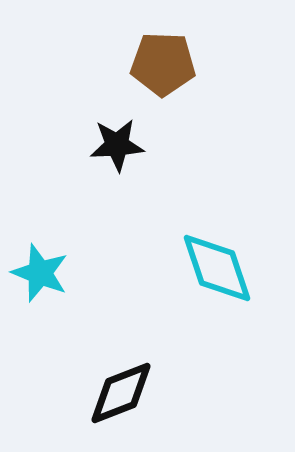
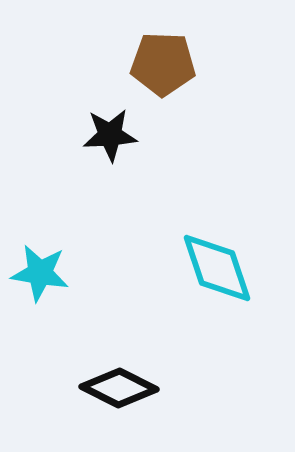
black star: moved 7 px left, 10 px up
cyan star: rotated 12 degrees counterclockwise
black diamond: moved 2 px left, 5 px up; rotated 48 degrees clockwise
